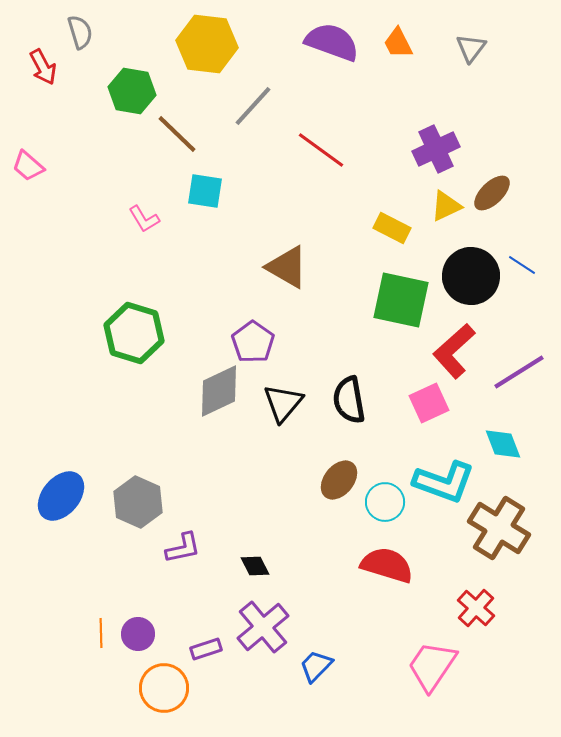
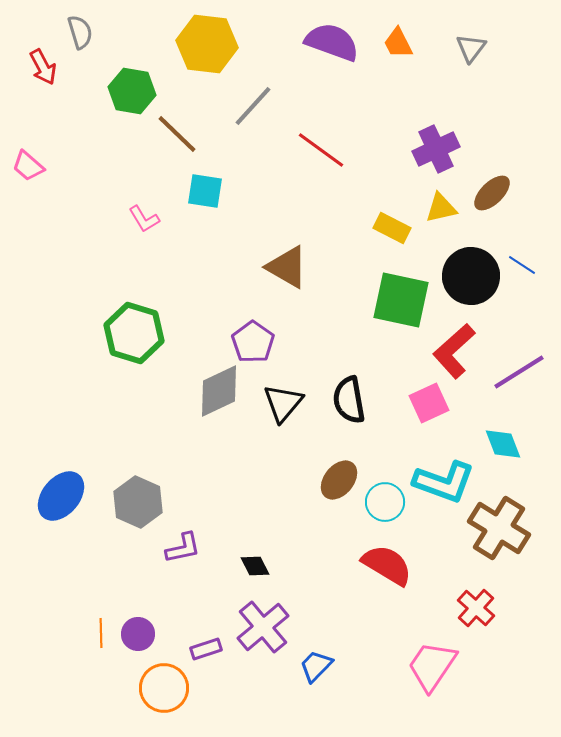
yellow triangle at (446, 206): moved 5 px left, 2 px down; rotated 12 degrees clockwise
red semicircle at (387, 565): rotated 14 degrees clockwise
